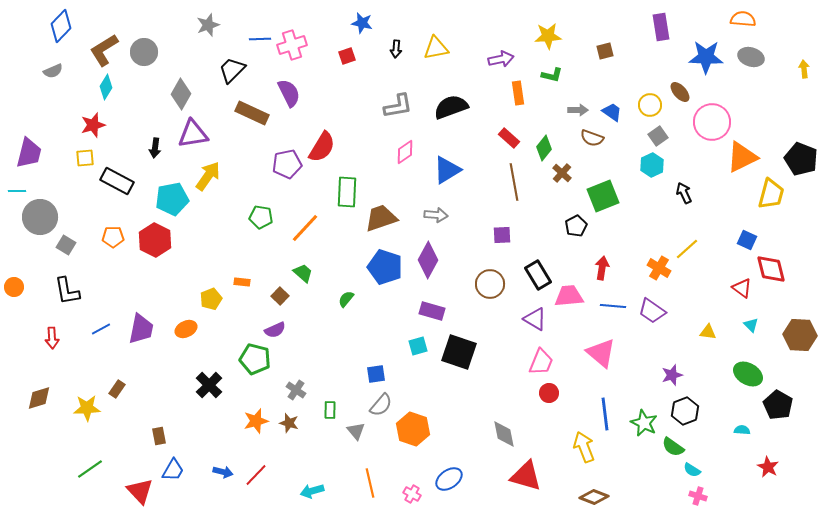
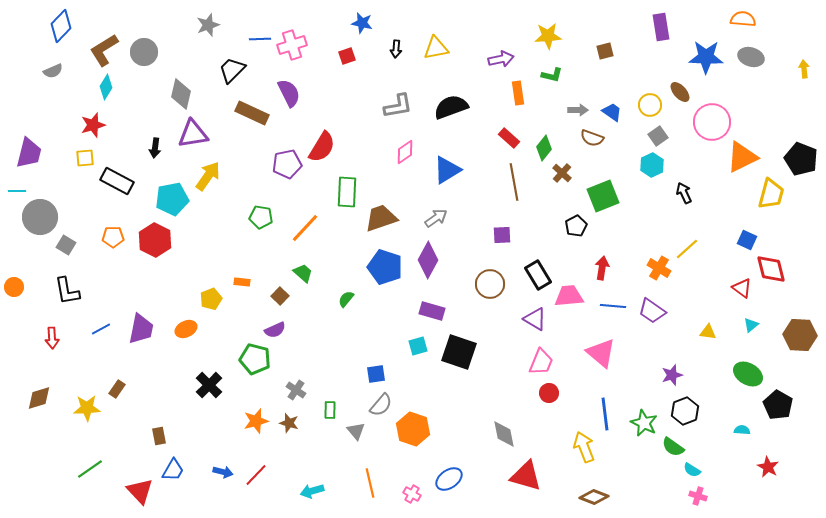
gray diamond at (181, 94): rotated 16 degrees counterclockwise
gray arrow at (436, 215): moved 3 px down; rotated 40 degrees counterclockwise
cyan triangle at (751, 325): rotated 35 degrees clockwise
